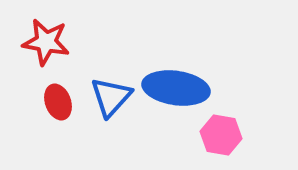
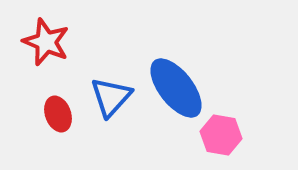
red star: rotated 12 degrees clockwise
blue ellipse: rotated 44 degrees clockwise
red ellipse: moved 12 px down
